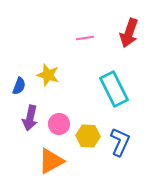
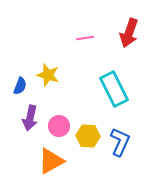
blue semicircle: moved 1 px right
pink circle: moved 2 px down
